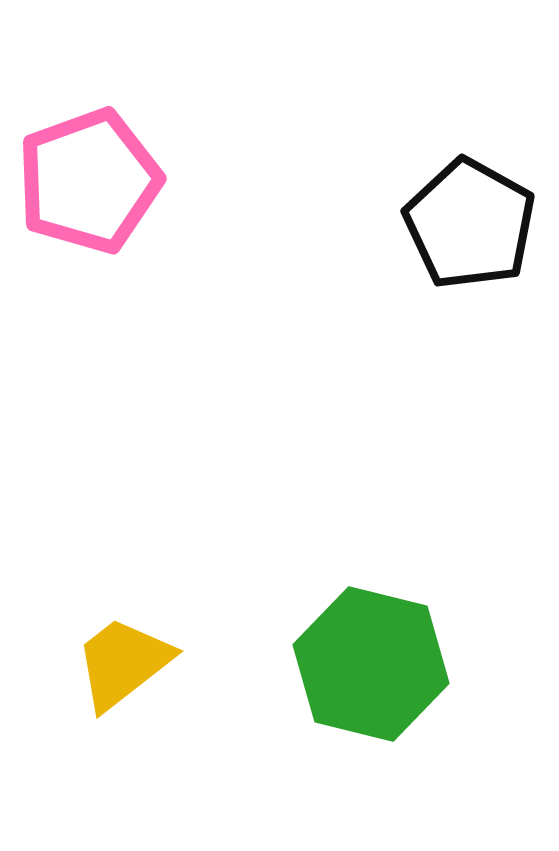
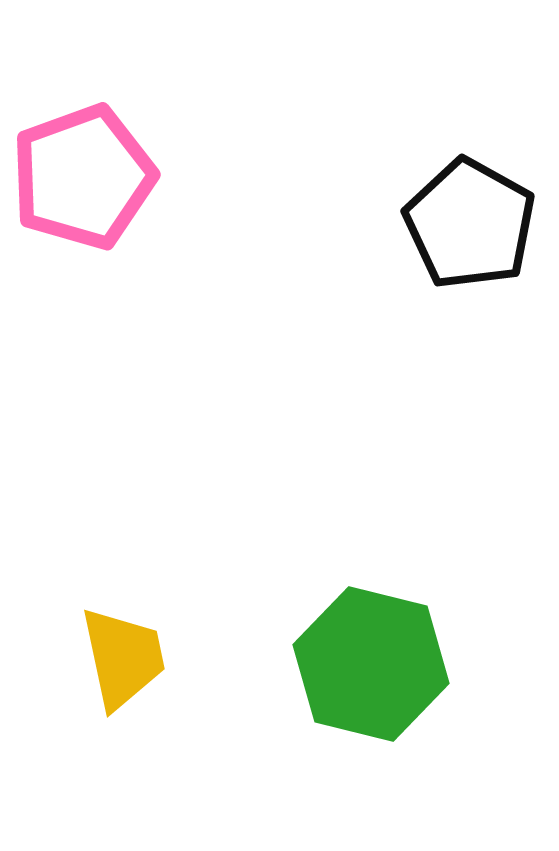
pink pentagon: moved 6 px left, 4 px up
yellow trapezoid: moved 5 px up; rotated 116 degrees clockwise
